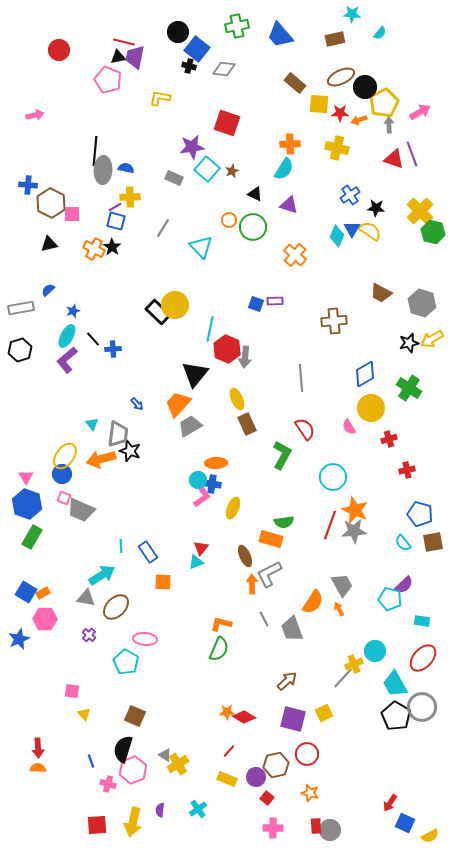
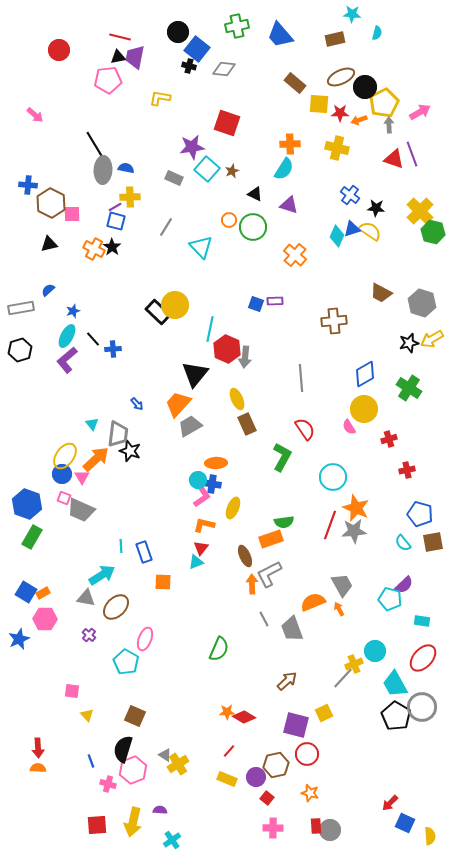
cyan semicircle at (380, 33): moved 3 px left; rotated 24 degrees counterclockwise
red line at (124, 42): moved 4 px left, 5 px up
pink pentagon at (108, 80): rotated 28 degrees counterclockwise
pink arrow at (35, 115): rotated 54 degrees clockwise
black line at (95, 151): moved 6 px up; rotated 36 degrees counterclockwise
blue cross at (350, 195): rotated 18 degrees counterclockwise
gray line at (163, 228): moved 3 px right, 1 px up
blue triangle at (352, 229): rotated 42 degrees clockwise
yellow circle at (371, 408): moved 7 px left, 1 px down
green L-shape at (282, 455): moved 2 px down
orange arrow at (101, 459): moved 5 px left; rotated 152 degrees clockwise
pink triangle at (26, 477): moved 56 px right
orange star at (355, 510): moved 1 px right, 2 px up
orange rectangle at (271, 539): rotated 35 degrees counterclockwise
blue rectangle at (148, 552): moved 4 px left; rotated 15 degrees clockwise
orange semicircle at (313, 602): rotated 145 degrees counterclockwise
orange L-shape at (221, 624): moved 17 px left, 99 px up
pink ellipse at (145, 639): rotated 75 degrees counterclockwise
yellow triangle at (84, 714): moved 3 px right, 1 px down
purple square at (293, 719): moved 3 px right, 6 px down
red arrow at (390, 803): rotated 12 degrees clockwise
cyan cross at (198, 809): moved 26 px left, 31 px down
purple semicircle at (160, 810): rotated 88 degrees clockwise
yellow semicircle at (430, 836): rotated 66 degrees counterclockwise
